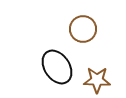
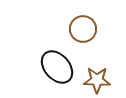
black ellipse: rotated 8 degrees counterclockwise
